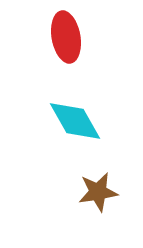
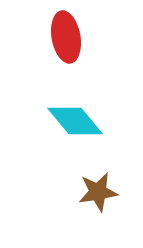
cyan diamond: rotated 10 degrees counterclockwise
